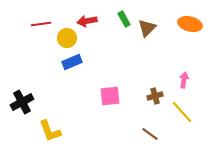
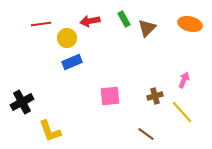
red arrow: moved 3 px right
pink arrow: rotated 14 degrees clockwise
brown line: moved 4 px left
